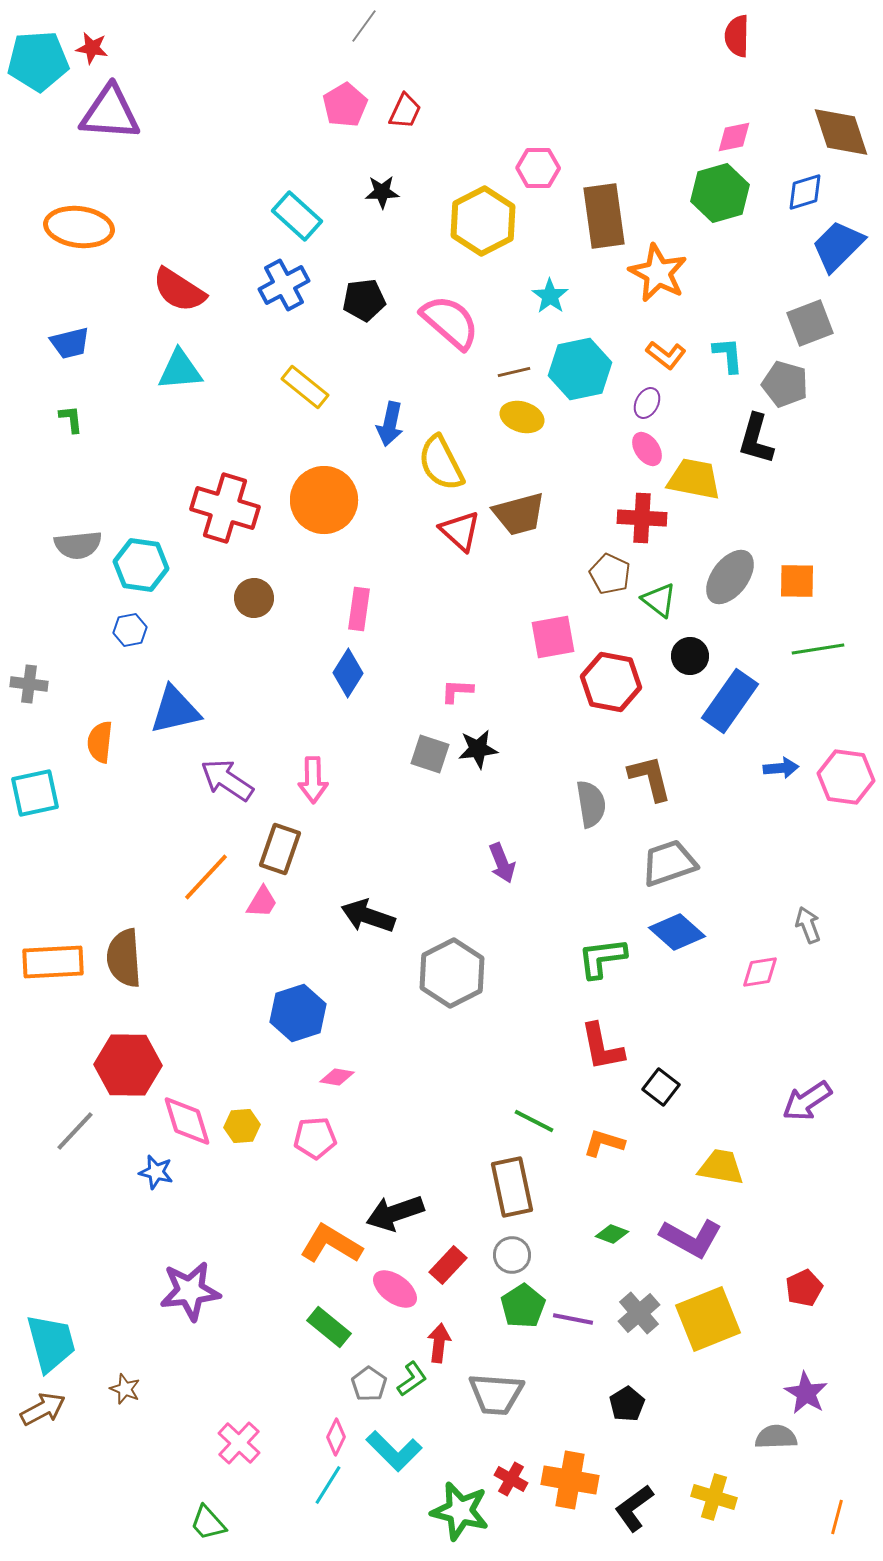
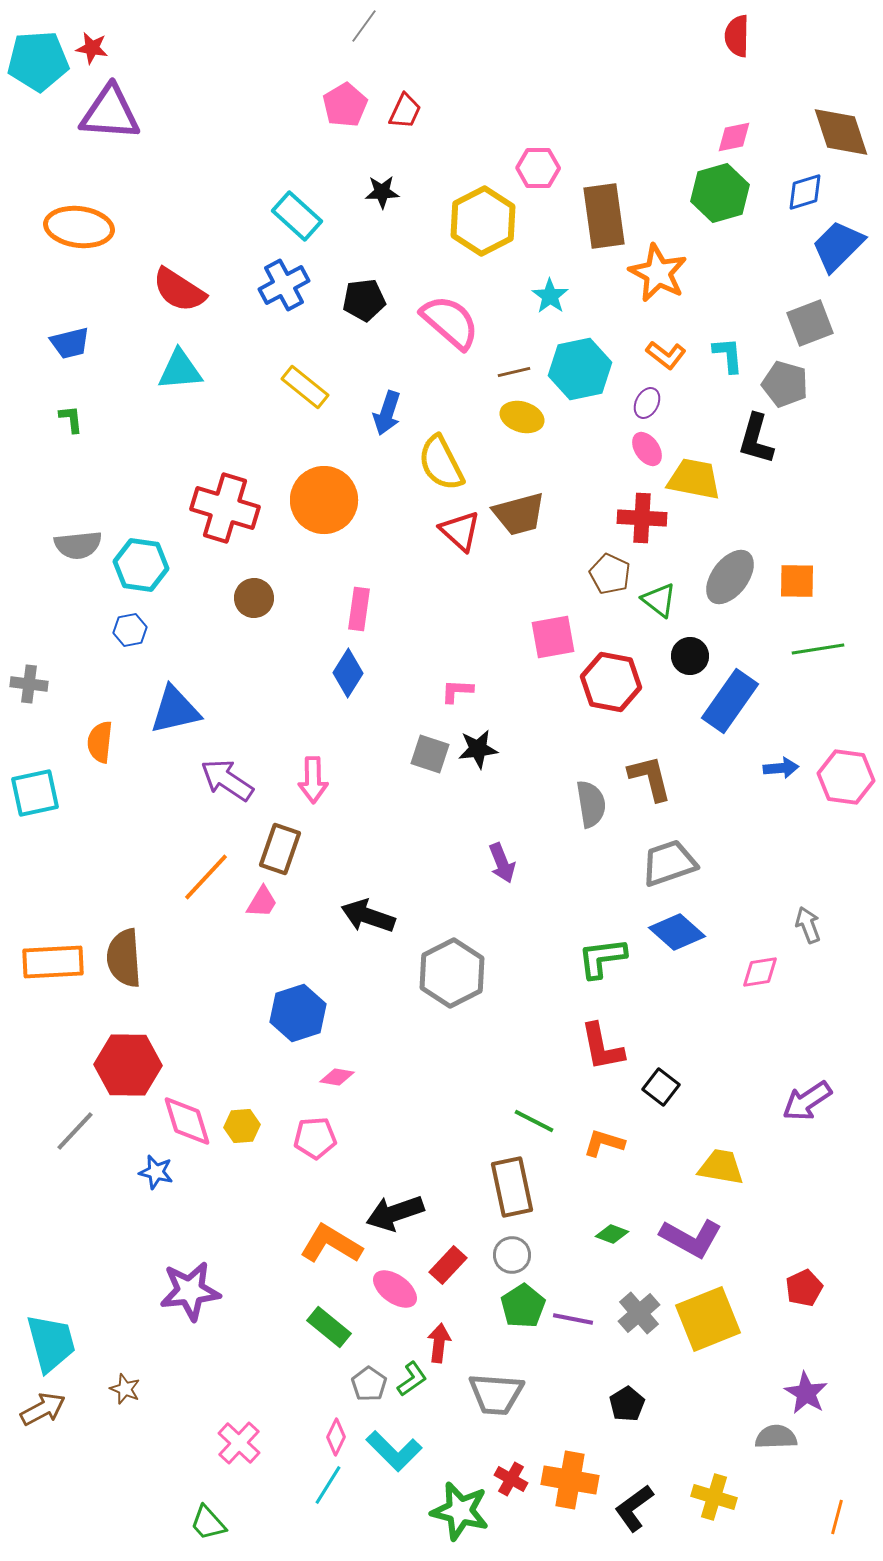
blue arrow at (390, 424): moved 3 px left, 11 px up; rotated 6 degrees clockwise
